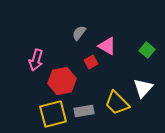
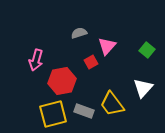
gray semicircle: rotated 35 degrees clockwise
pink triangle: rotated 42 degrees clockwise
yellow trapezoid: moved 5 px left, 1 px down; rotated 8 degrees clockwise
gray rectangle: rotated 30 degrees clockwise
